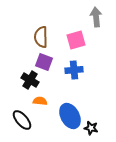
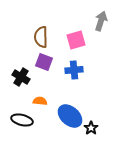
gray arrow: moved 5 px right, 4 px down; rotated 24 degrees clockwise
black cross: moved 9 px left, 3 px up
blue ellipse: rotated 20 degrees counterclockwise
black ellipse: rotated 35 degrees counterclockwise
black star: rotated 24 degrees clockwise
